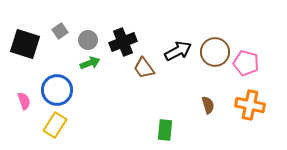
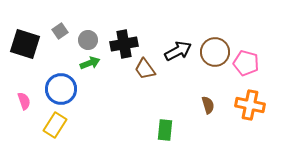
black cross: moved 1 px right, 2 px down; rotated 12 degrees clockwise
brown trapezoid: moved 1 px right, 1 px down
blue circle: moved 4 px right, 1 px up
